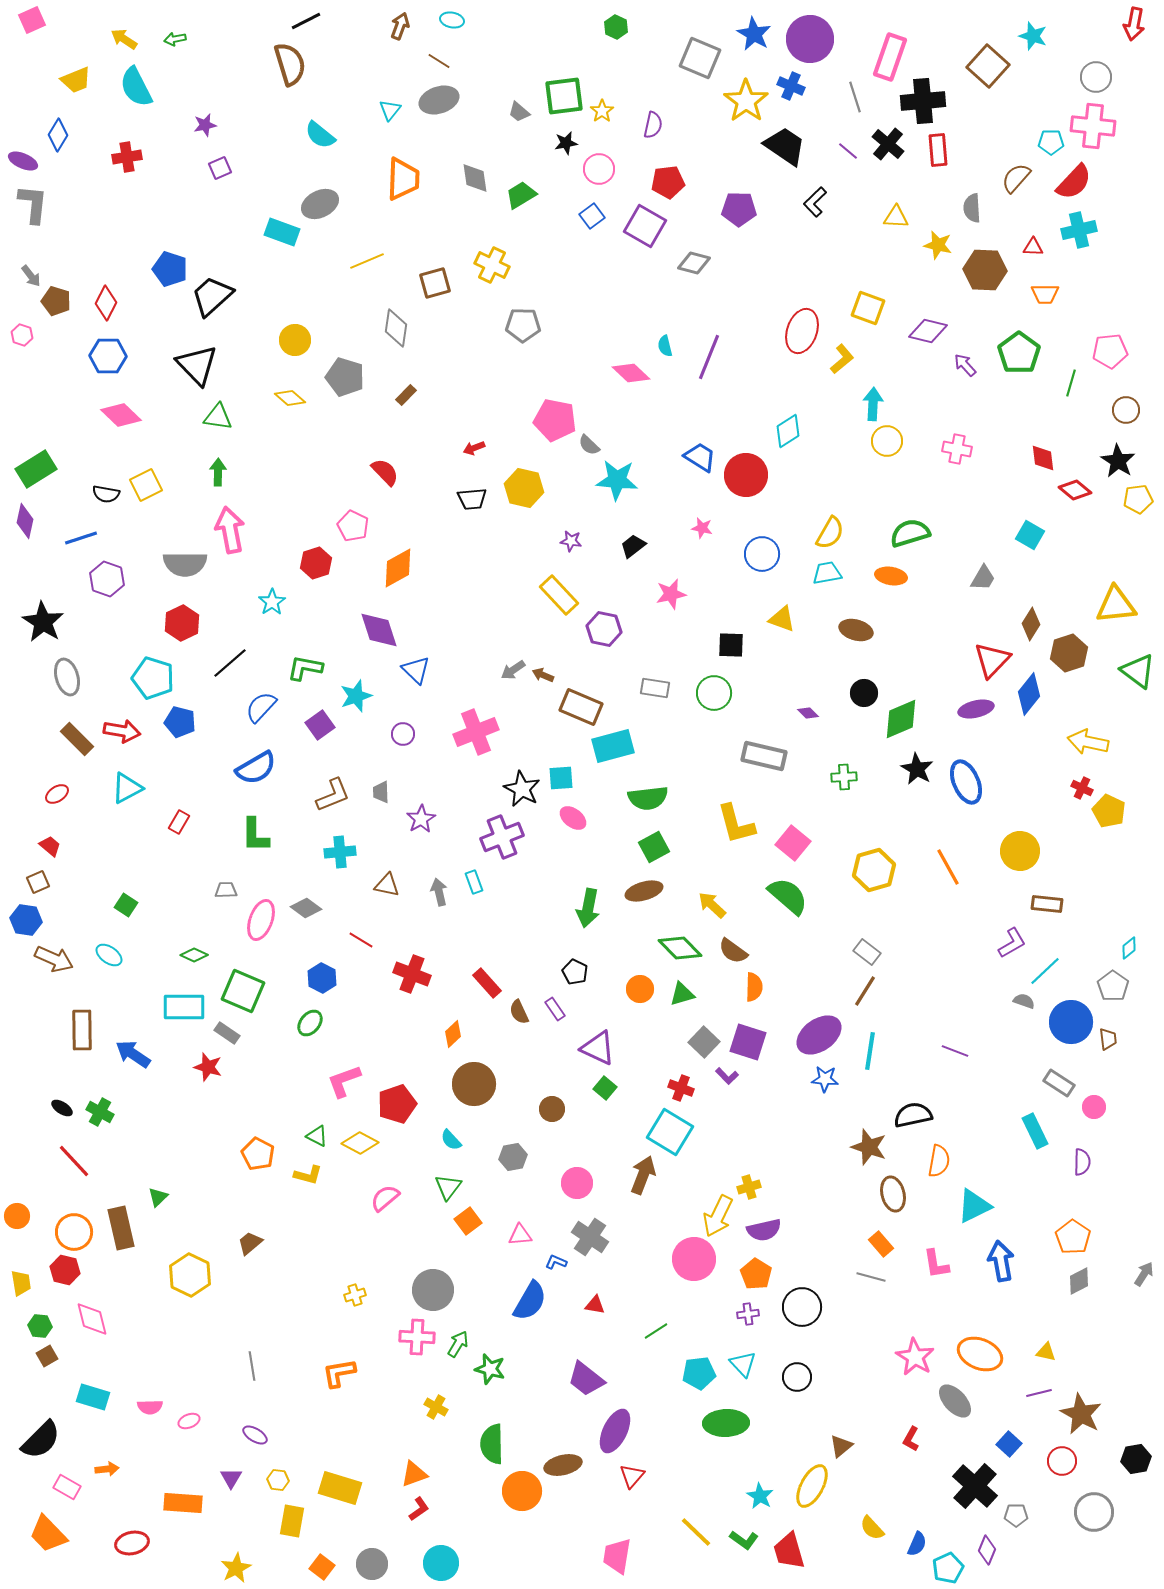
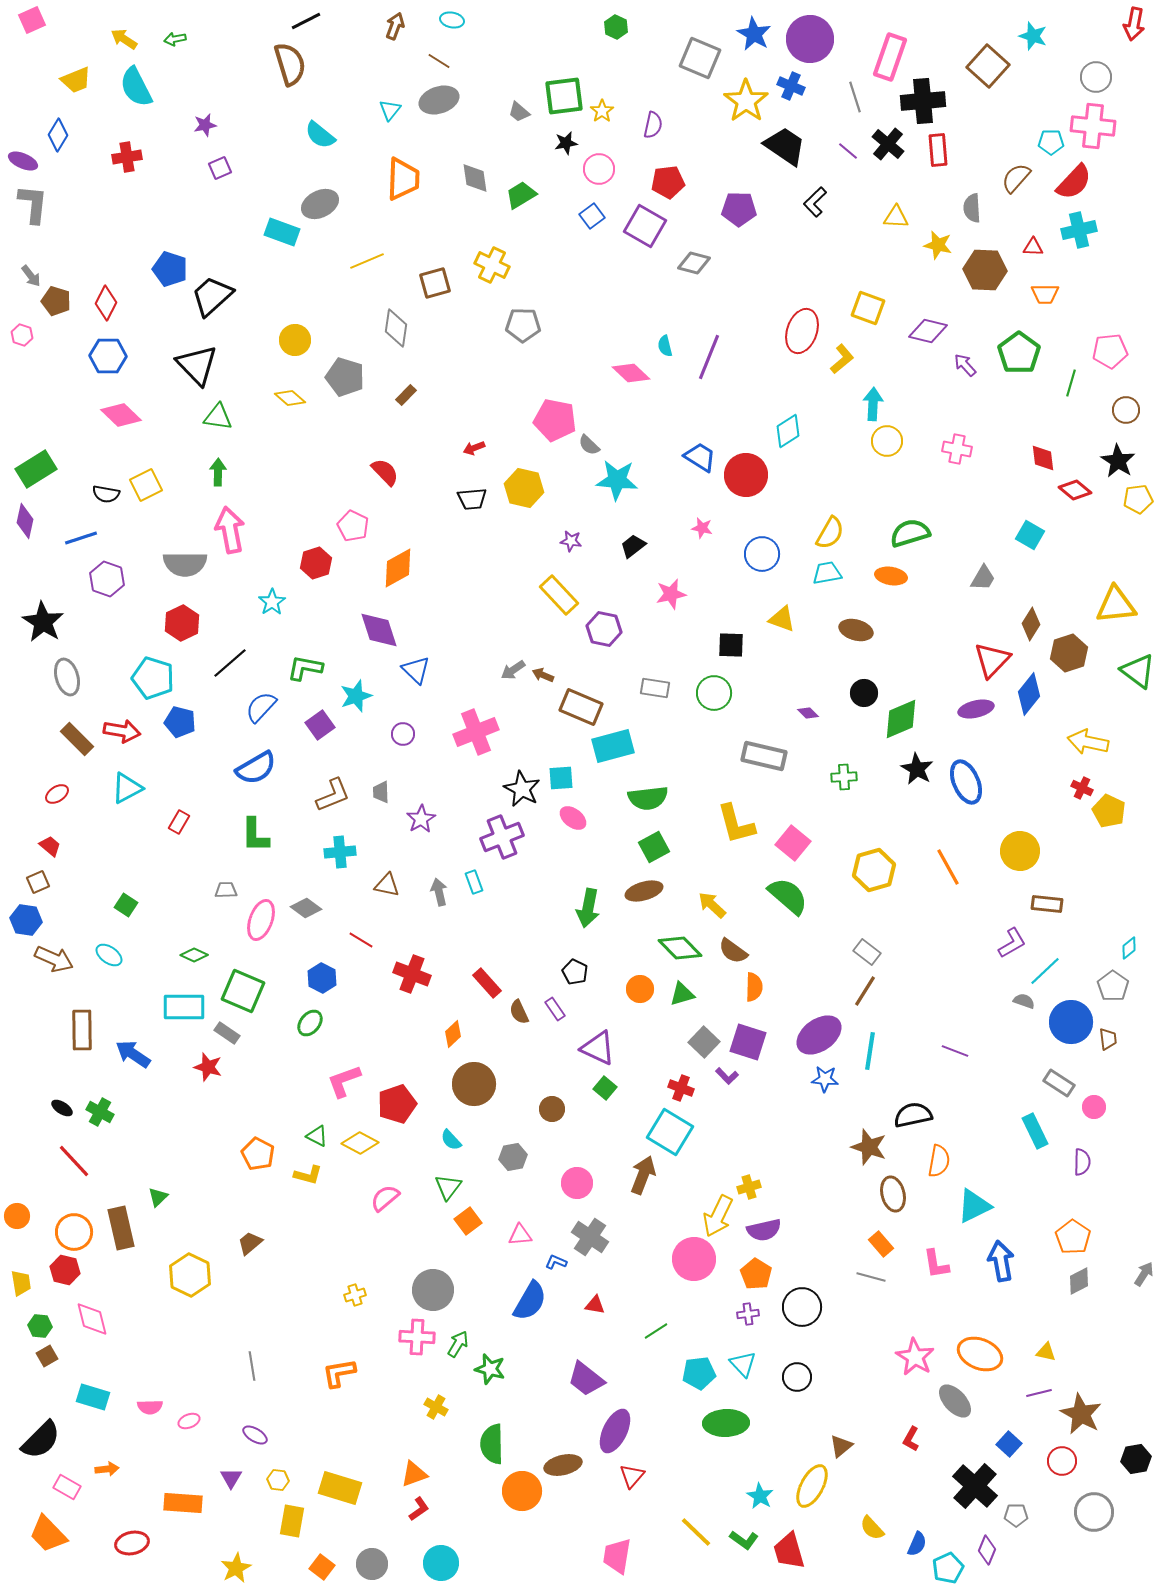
brown arrow at (400, 26): moved 5 px left
